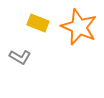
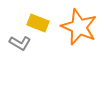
gray L-shape: moved 14 px up
